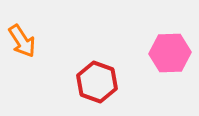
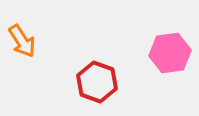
pink hexagon: rotated 6 degrees counterclockwise
